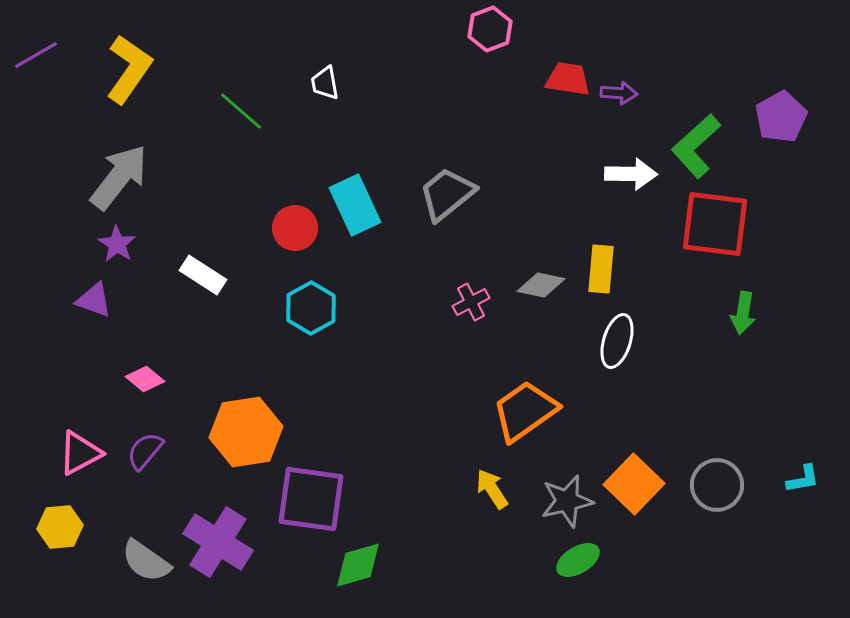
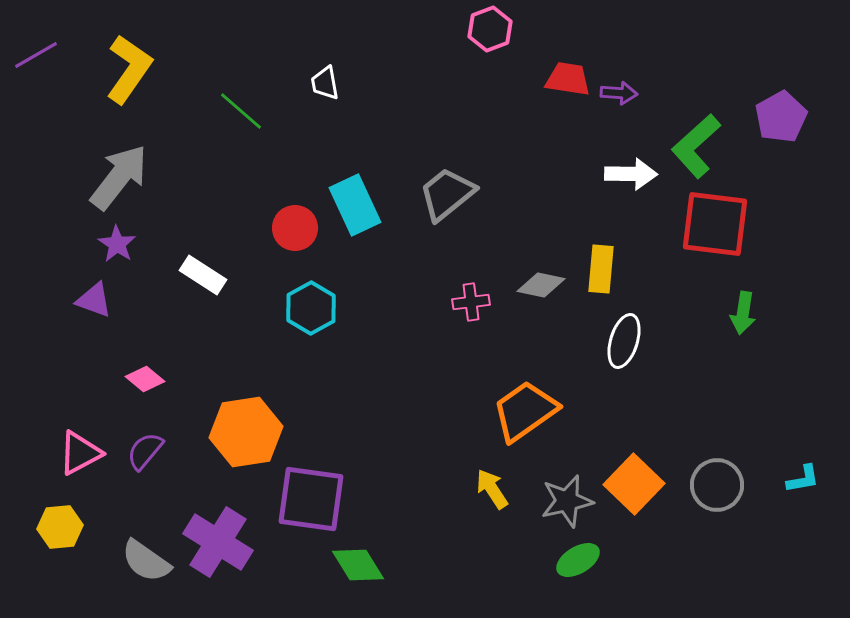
pink cross: rotated 21 degrees clockwise
white ellipse: moved 7 px right
green diamond: rotated 74 degrees clockwise
